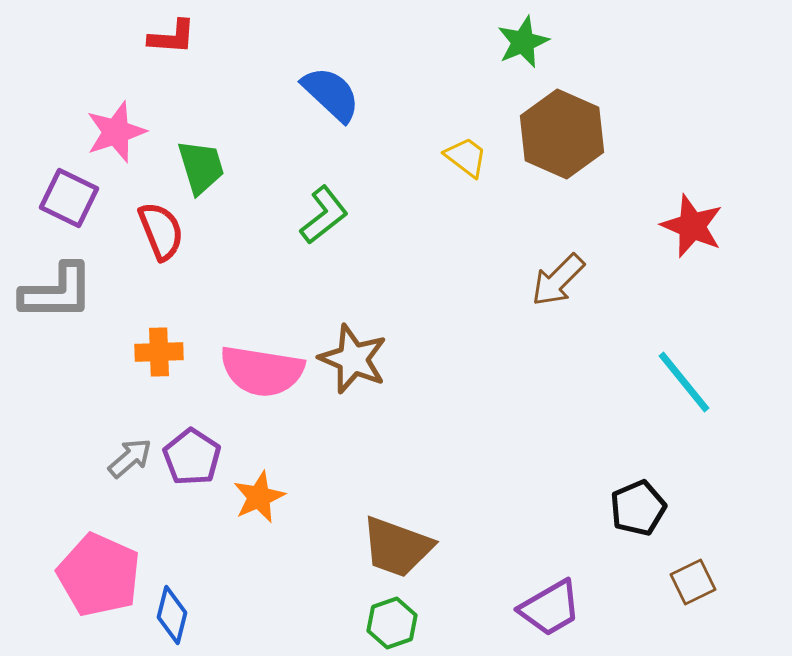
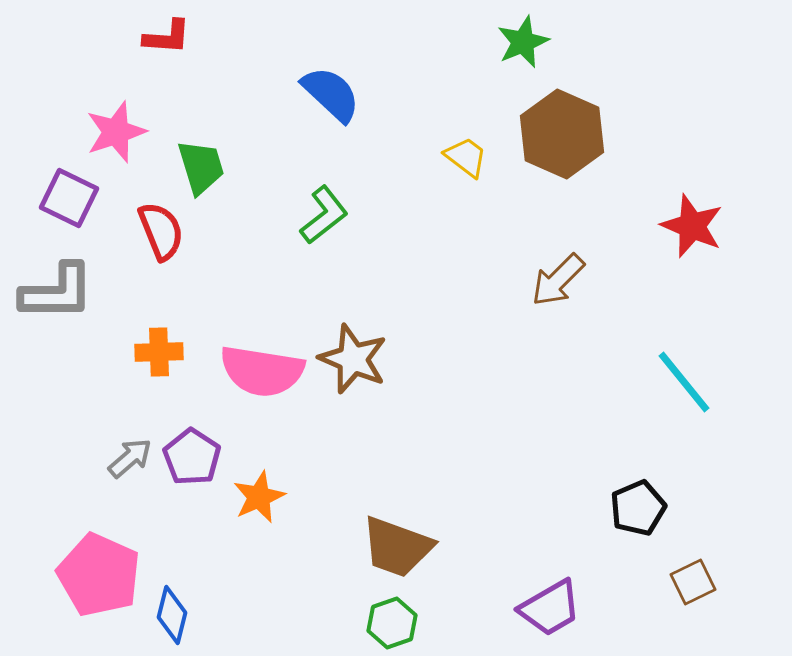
red L-shape: moved 5 px left
